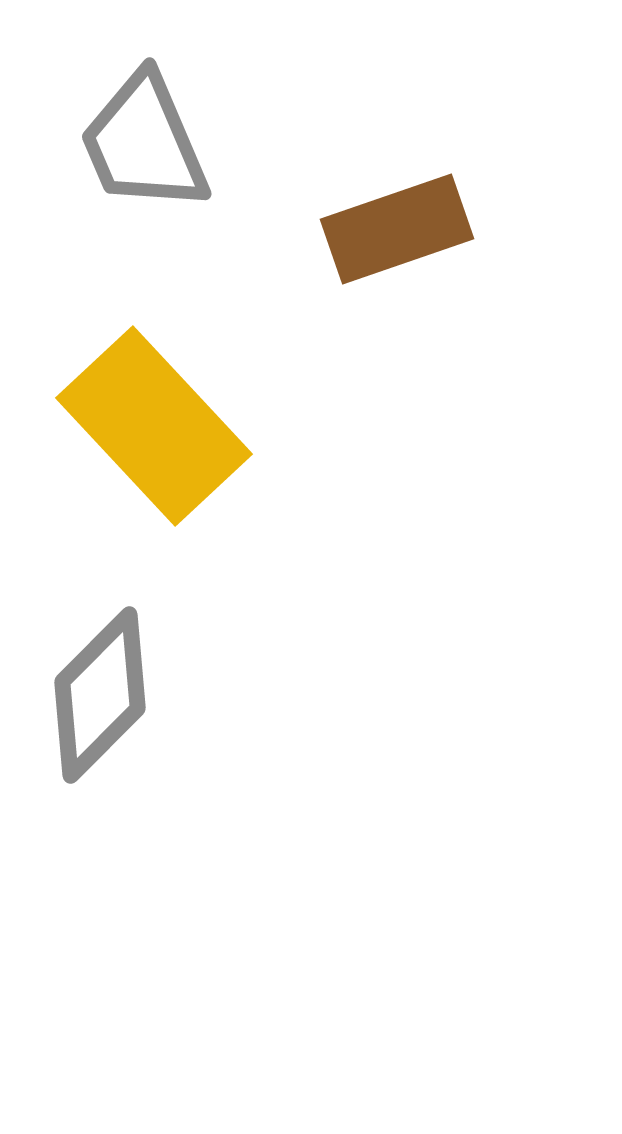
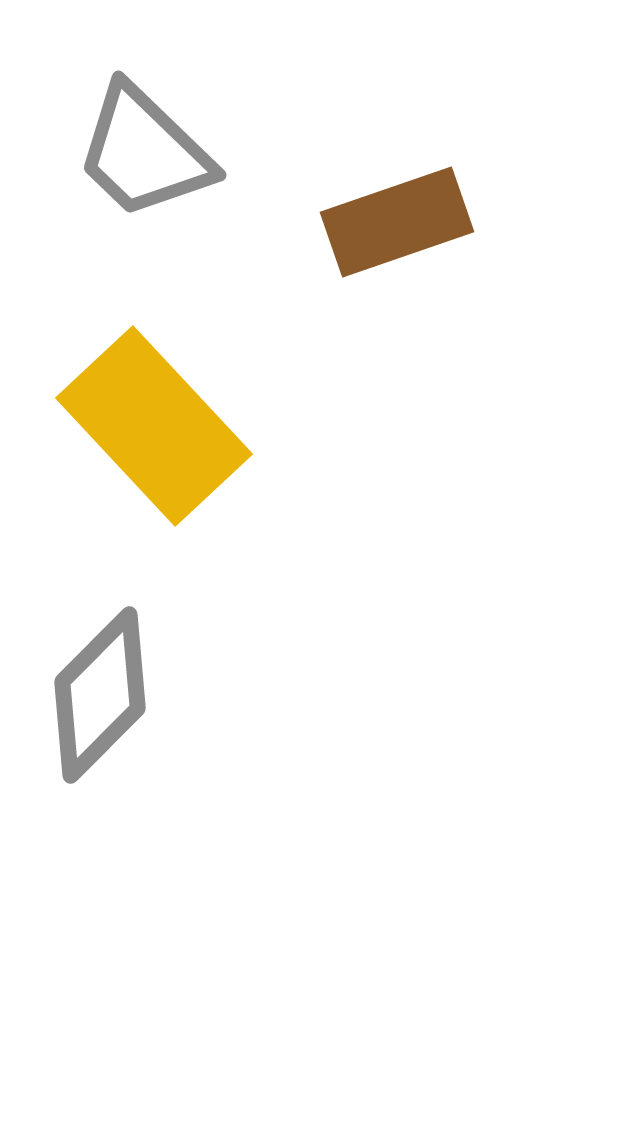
gray trapezoid: moved 9 px down; rotated 23 degrees counterclockwise
brown rectangle: moved 7 px up
